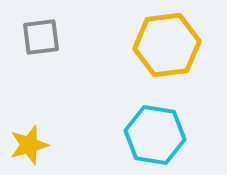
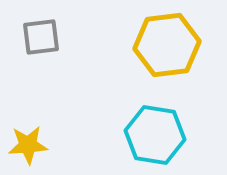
yellow star: moved 1 px left; rotated 12 degrees clockwise
